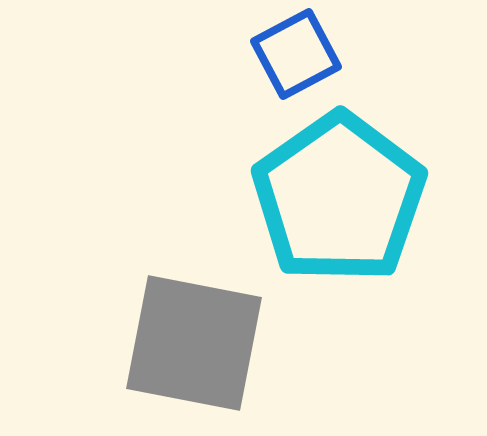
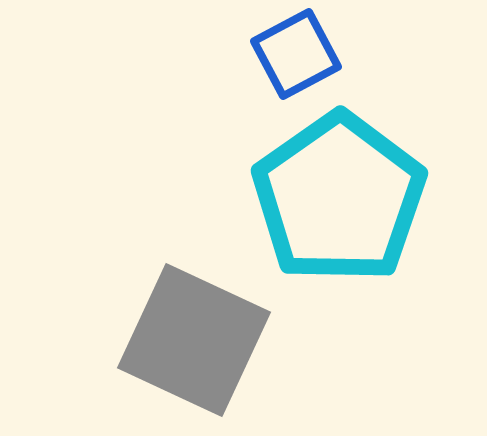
gray square: moved 3 px up; rotated 14 degrees clockwise
